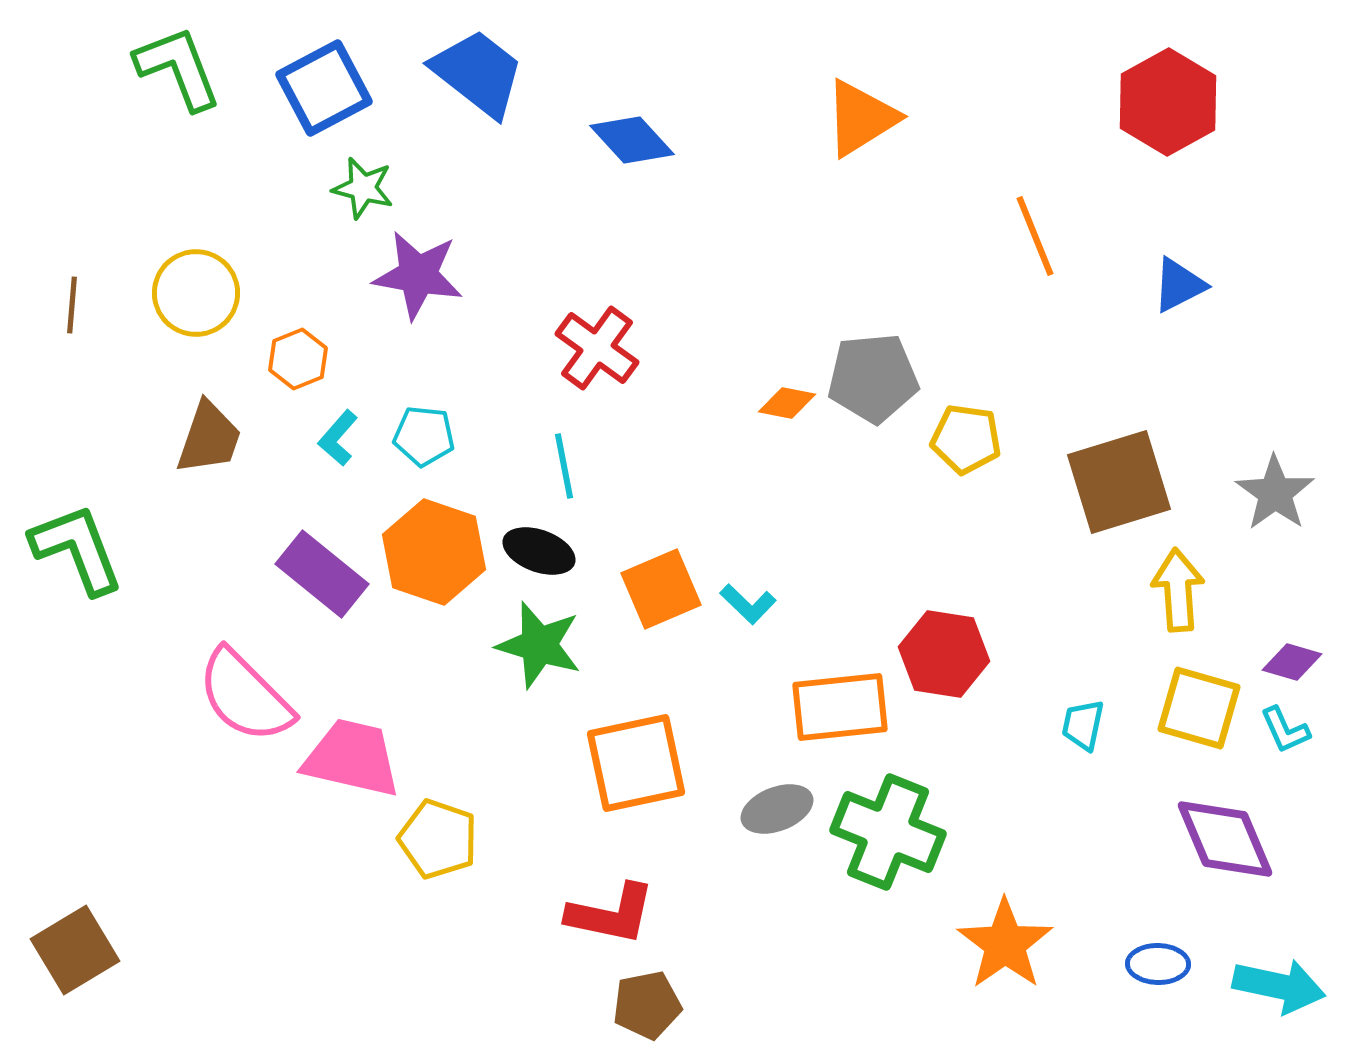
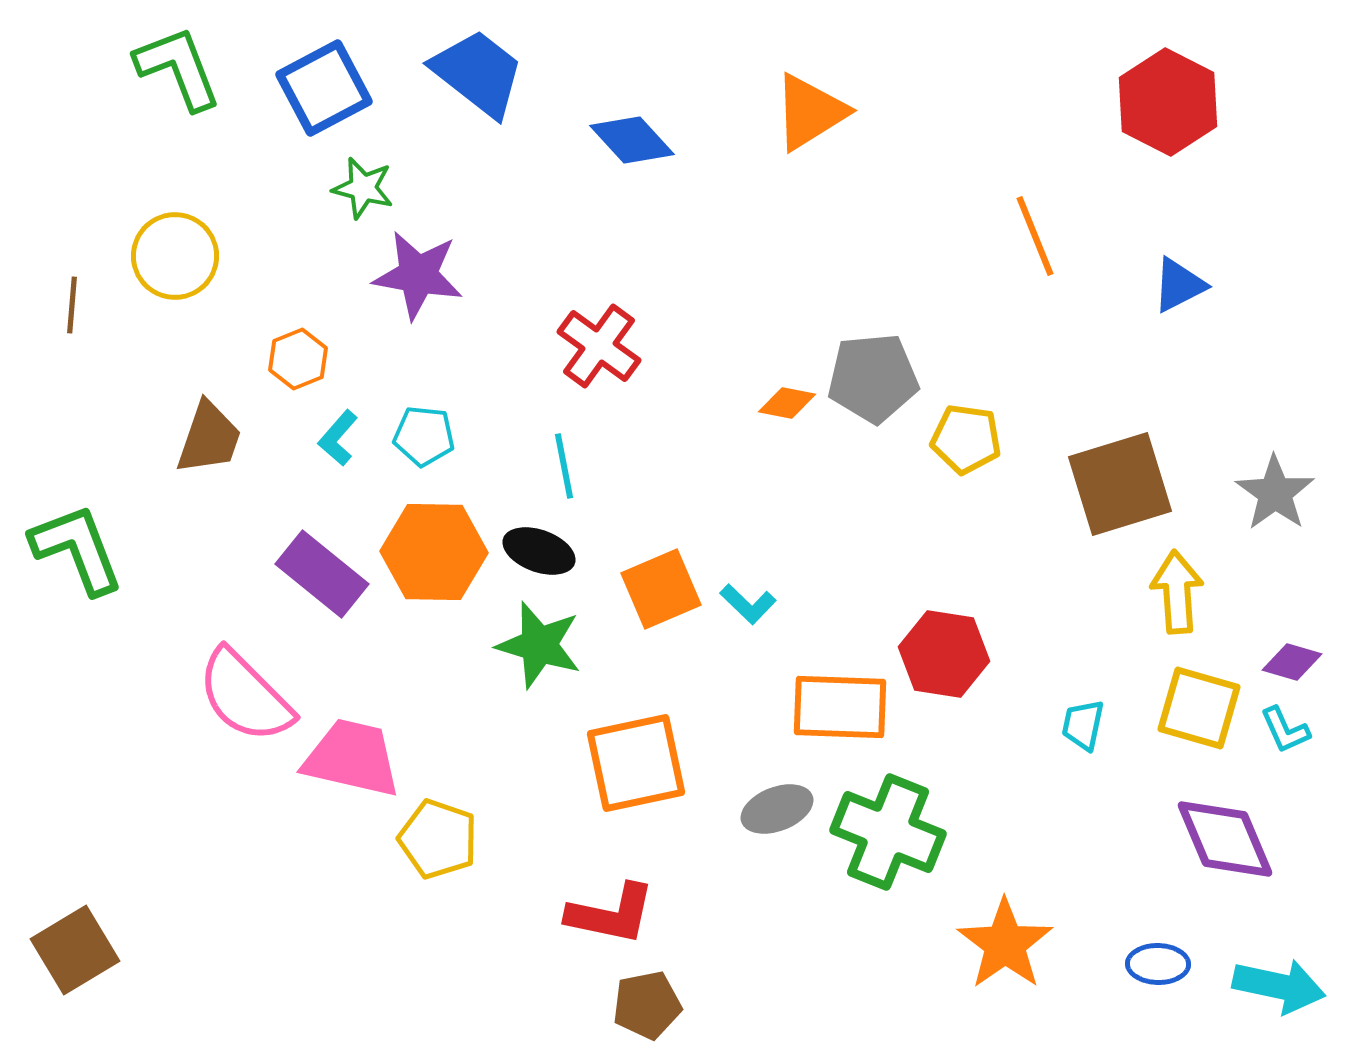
red hexagon at (1168, 102): rotated 4 degrees counterclockwise
orange triangle at (861, 118): moved 51 px left, 6 px up
yellow circle at (196, 293): moved 21 px left, 37 px up
red cross at (597, 348): moved 2 px right, 2 px up
brown square at (1119, 482): moved 1 px right, 2 px down
orange hexagon at (434, 552): rotated 18 degrees counterclockwise
yellow arrow at (1178, 590): moved 1 px left, 2 px down
orange rectangle at (840, 707): rotated 8 degrees clockwise
